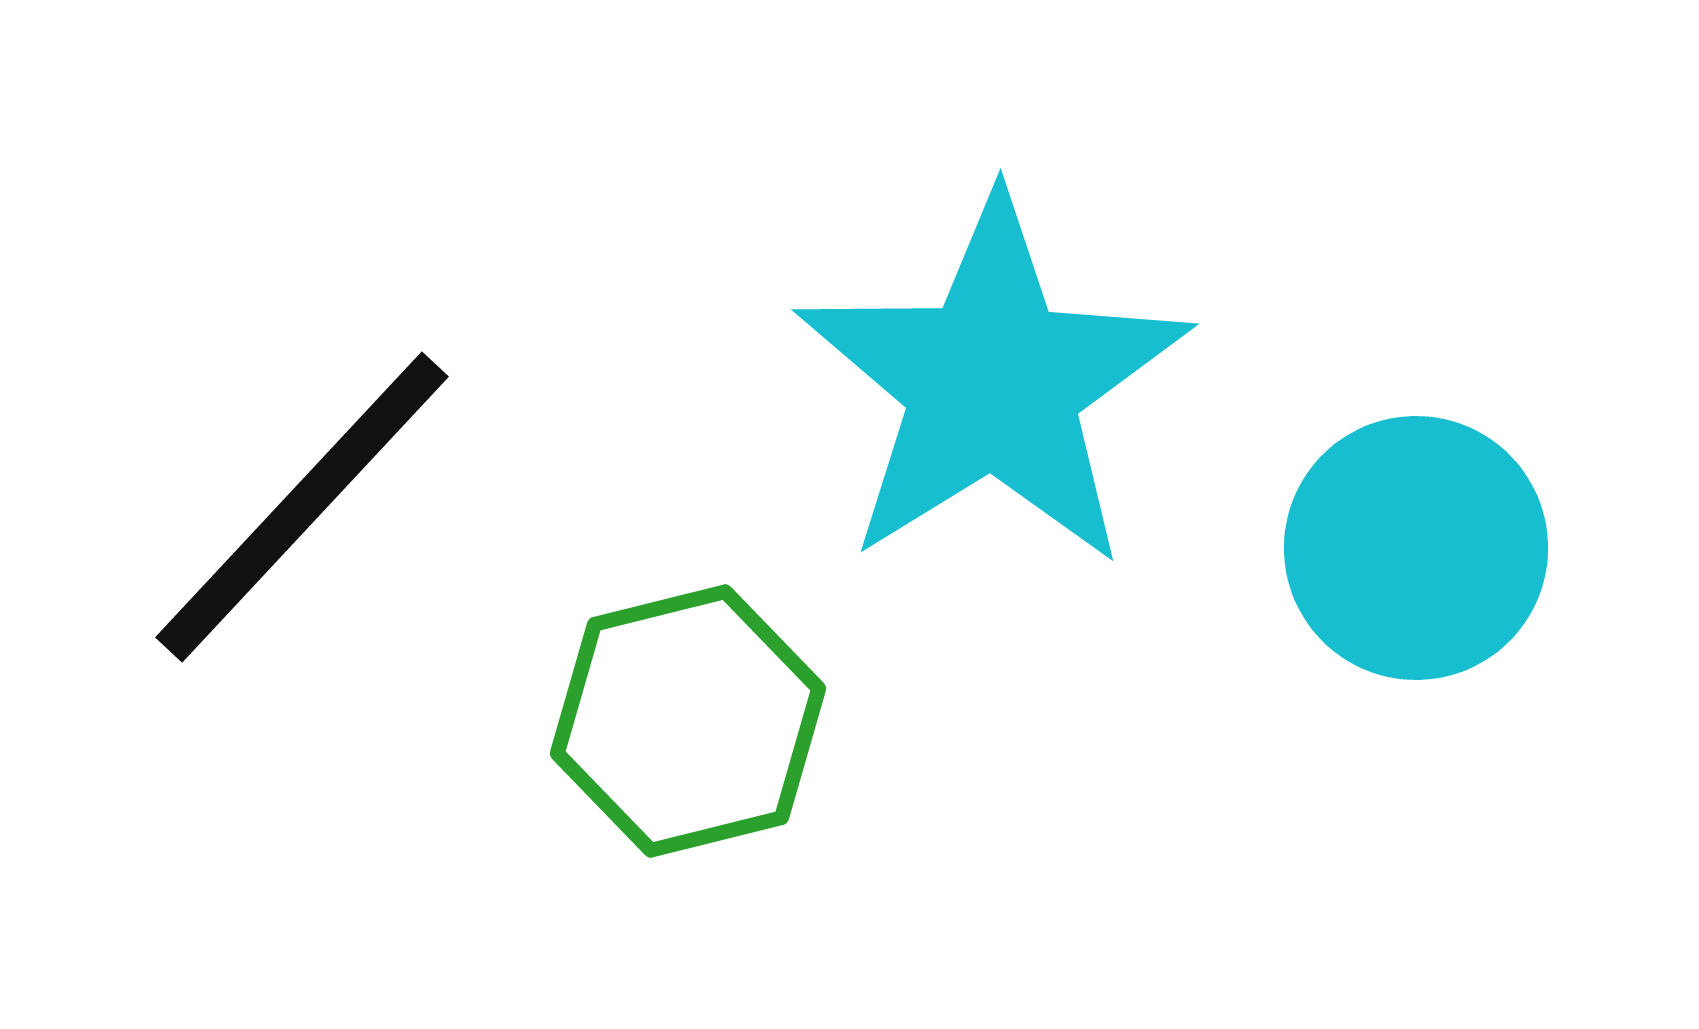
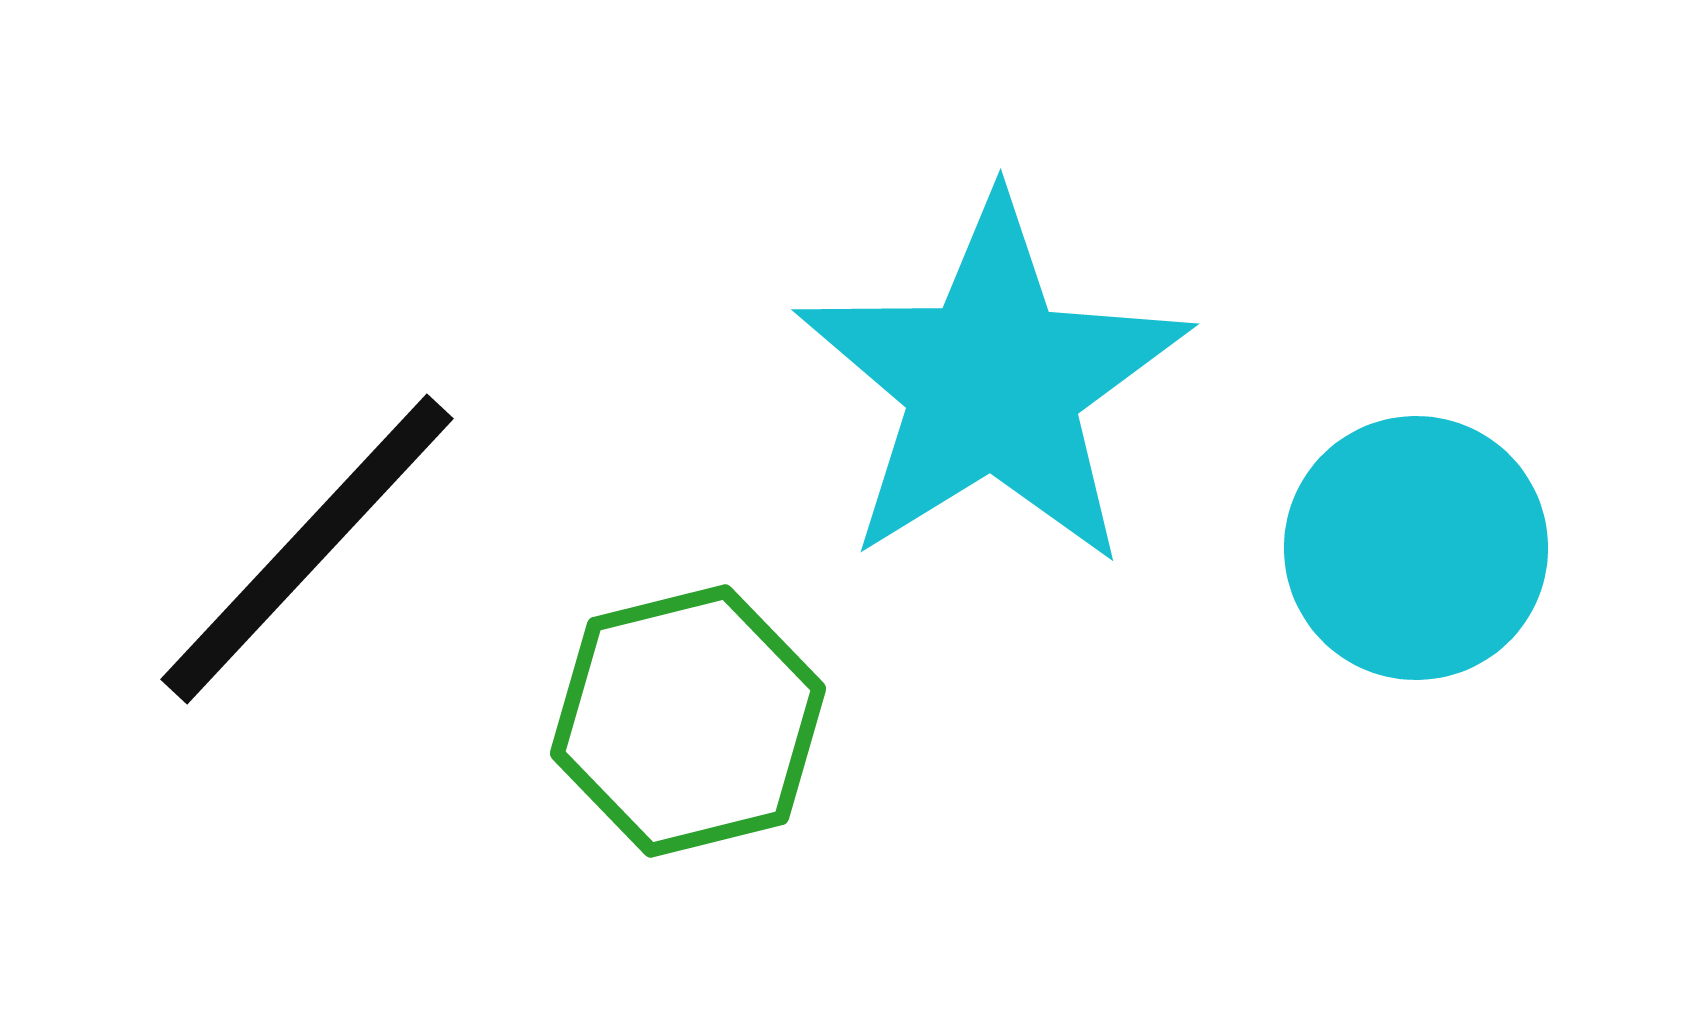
black line: moved 5 px right, 42 px down
